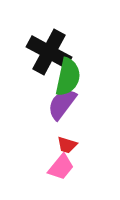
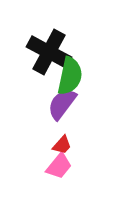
green semicircle: moved 2 px right, 1 px up
red trapezoid: moved 5 px left; rotated 65 degrees counterclockwise
pink trapezoid: moved 2 px left, 1 px up
